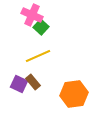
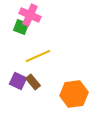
pink cross: moved 2 px left
green square: moved 20 px left; rotated 21 degrees counterclockwise
purple square: moved 1 px left, 3 px up
